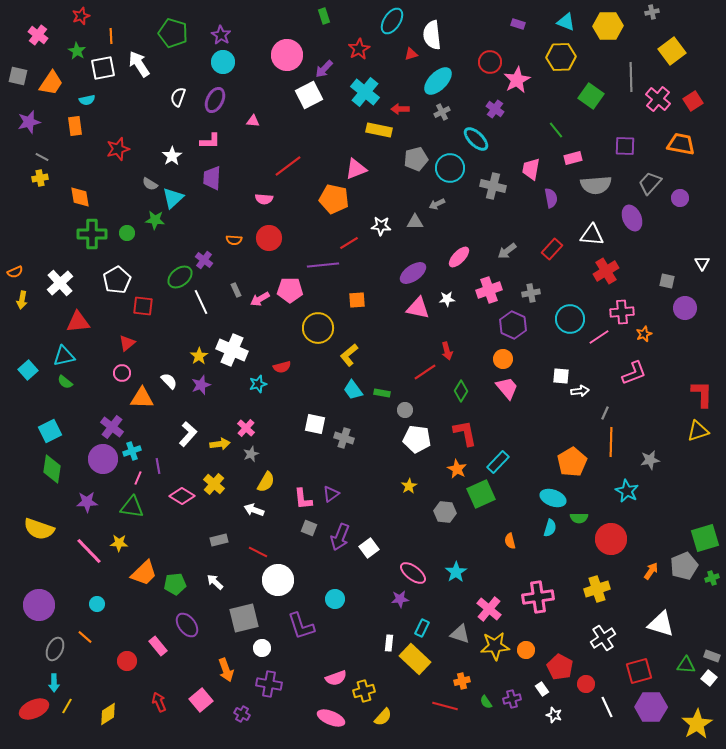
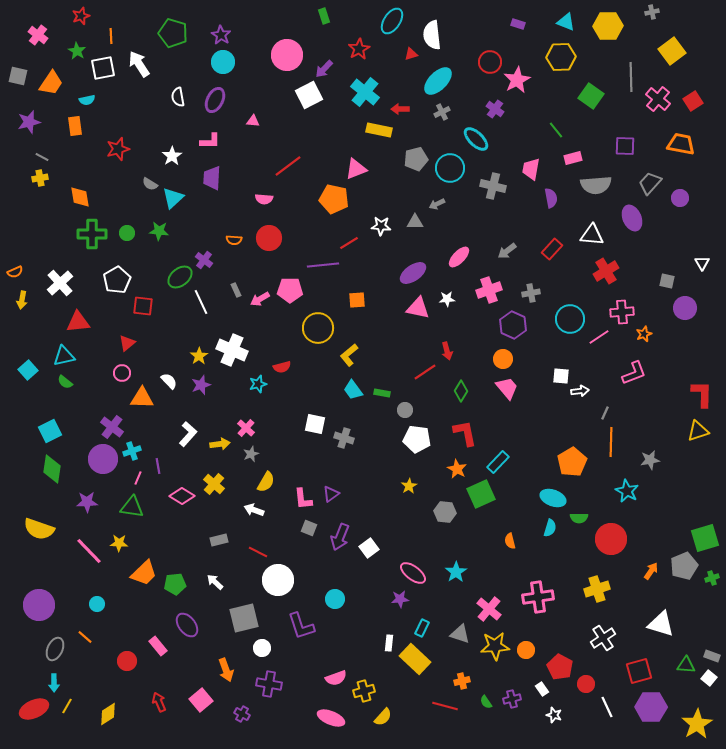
white semicircle at (178, 97): rotated 30 degrees counterclockwise
green star at (155, 220): moved 4 px right, 11 px down
